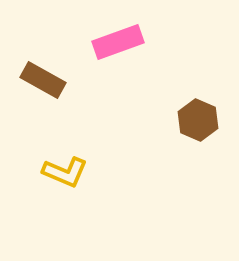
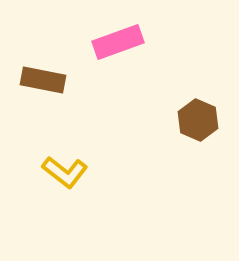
brown rectangle: rotated 18 degrees counterclockwise
yellow L-shape: rotated 15 degrees clockwise
